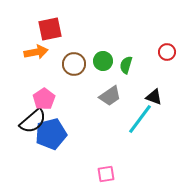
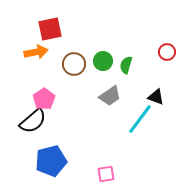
black triangle: moved 2 px right
blue pentagon: moved 27 px down
